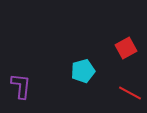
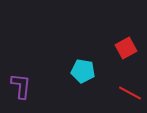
cyan pentagon: rotated 25 degrees clockwise
